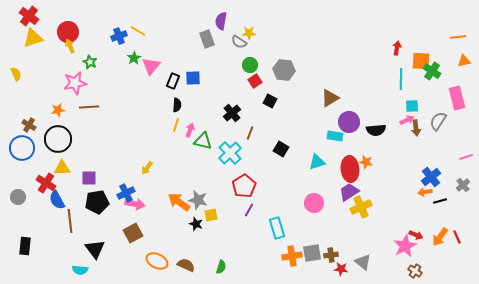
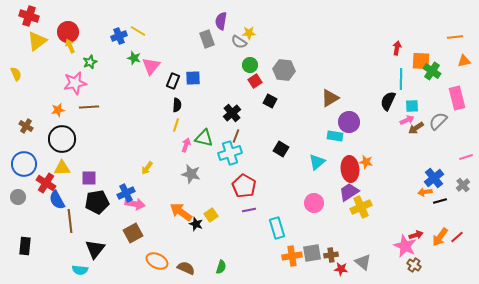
red cross at (29, 16): rotated 18 degrees counterclockwise
orange line at (458, 37): moved 3 px left
yellow triangle at (33, 38): moved 4 px right, 3 px down; rotated 20 degrees counterclockwise
green star at (134, 58): rotated 24 degrees counterclockwise
green star at (90, 62): rotated 24 degrees clockwise
gray semicircle at (438, 121): rotated 12 degrees clockwise
brown cross at (29, 125): moved 3 px left, 1 px down
brown arrow at (416, 128): rotated 63 degrees clockwise
pink arrow at (190, 130): moved 4 px left, 15 px down
black semicircle at (376, 130): moved 12 px right, 29 px up; rotated 120 degrees clockwise
brown line at (250, 133): moved 14 px left, 3 px down
black circle at (58, 139): moved 4 px right
green triangle at (203, 141): moved 1 px right, 3 px up
blue circle at (22, 148): moved 2 px right, 16 px down
cyan cross at (230, 153): rotated 25 degrees clockwise
cyan triangle at (317, 162): rotated 24 degrees counterclockwise
blue cross at (431, 177): moved 3 px right, 1 px down
red pentagon at (244, 186): rotated 10 degrees counterclockwise
gray star at (198, 200): moved 7 px left, 26 px up
orange arrow at (179, 202): moved 2 px right, 10 px down
purple line at (249, 210): rotated 48 degrees clockwise
yellow square at (211, 215): rotated 24 degrees counterclockwise
red arrow at (416, 235): rotated 40 degrees counterclockwise
red line at (457, 237): rotated 72 degrees clockwise
pink star at (405, 246): rotated 20 degrees counterclockwise
black triangle at (95, 249): rotated 15 degrees clockwise
brown semicircle at (186, 265): moved 3 px down
brown cross at (415, 271): moved 1 px left, 6 px up
